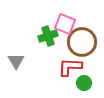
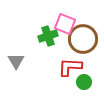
brown circle: moved 1 px right, 3 px up
green circle: moved 1 px up
